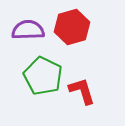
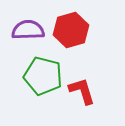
red hexagon: moved 1 px left, 3 px down
green pentagon: rotated 12 degrees counterclockwise
